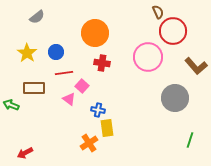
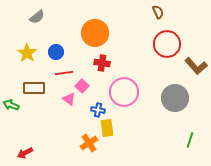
red circle: moved 6 px left, 13 px down
pink circle: moved 24 px left, 35 px down
